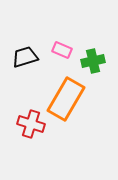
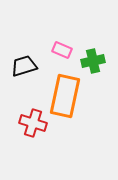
black trapezoid: moved 1 px left, 9 px down
orange rectangle: moved 1 px left, 3 px up; rotated 18 degrees counterclockwise
red cross: moved 2 px right, 1 px up
